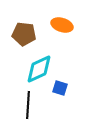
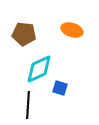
orange ellipse: moved 10 px right, 5 px down
